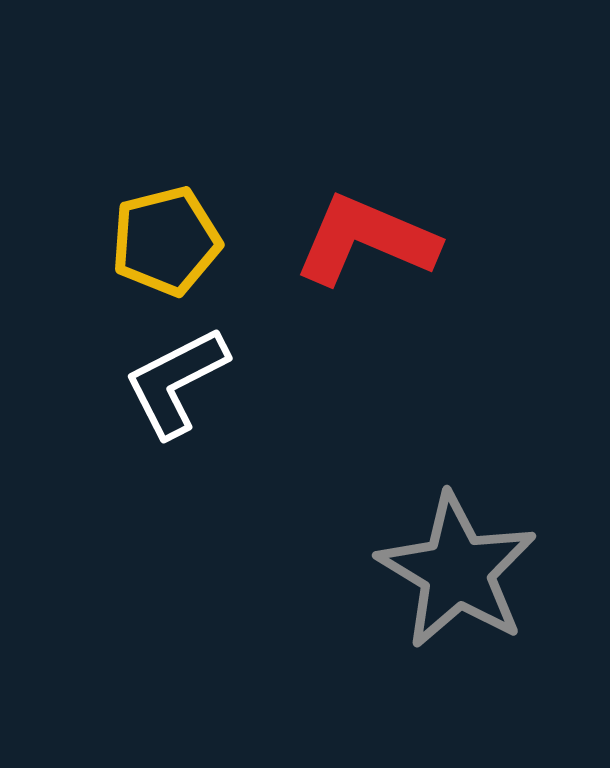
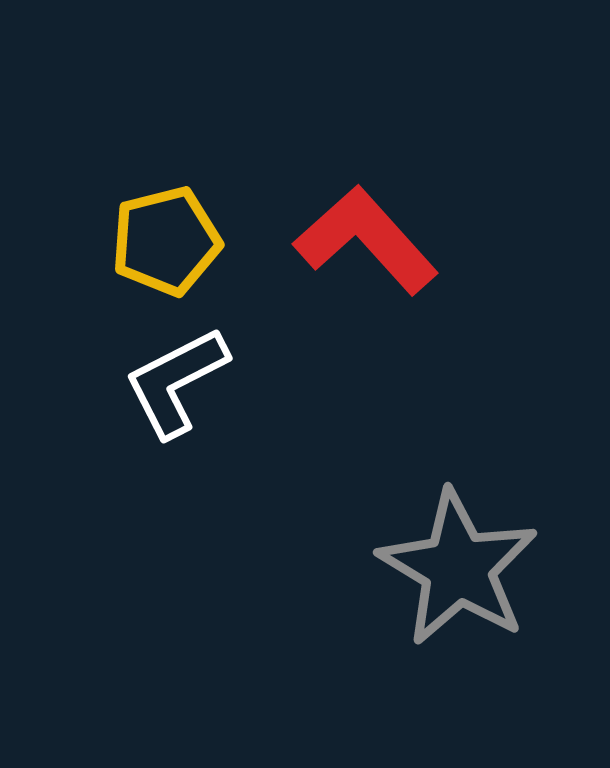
red L-shape: rotated 25 degrees clockwise
gray star: moved 1 px right, 3 px up
